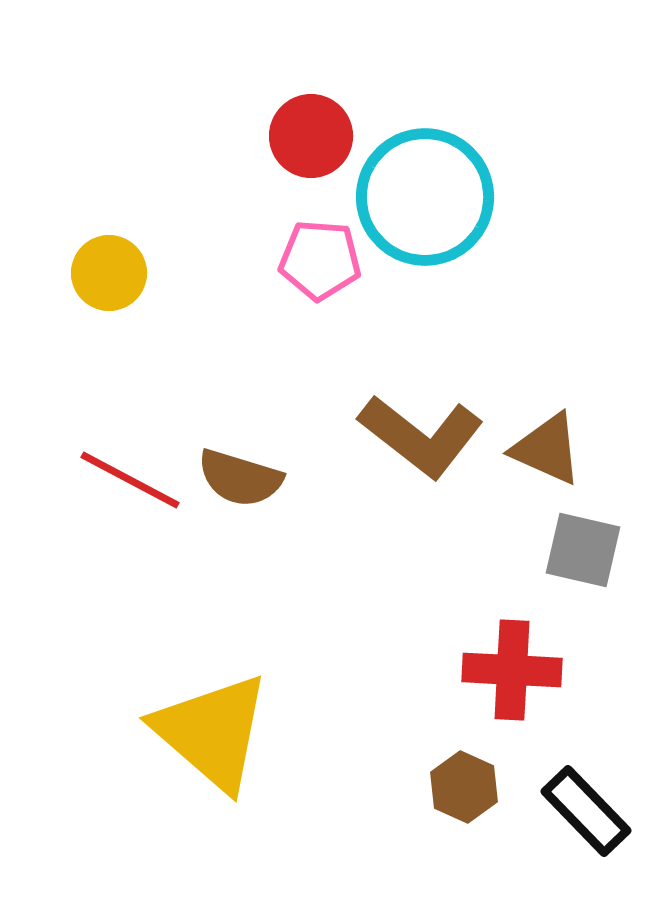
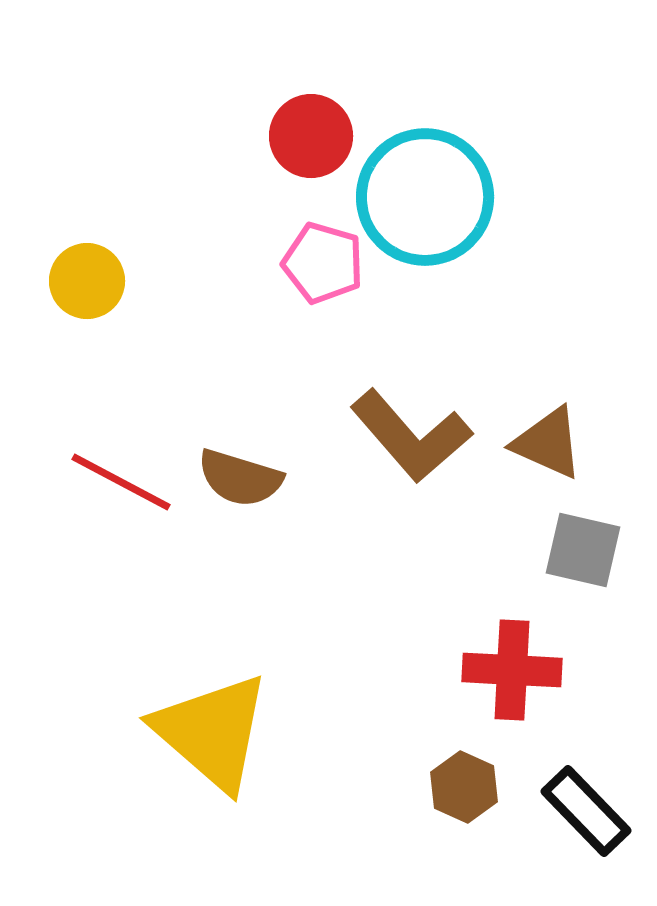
pink pentagon: moved 3 px right, 3 px down; rotated 12 degrees clockwise
yellow circle: moved 22 px left, 8 px down
brown L-shape: moved 10 px left; rotated 11 degrees clockwise
brown triangle: moved 1 px right, 6 px up
red line: moved 9 px left, 2 px down
